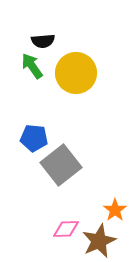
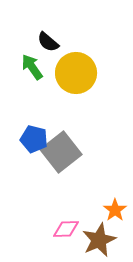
black semicircle: moved 5 px right, 1 px down; rotated 45 degrees clockwise
green arrow: moved 1 px down
blue pentagon: moved 1 px down; rotated 8 degrees clockwise
gray square: moved 13 px up
brown star: moved 1 px up
